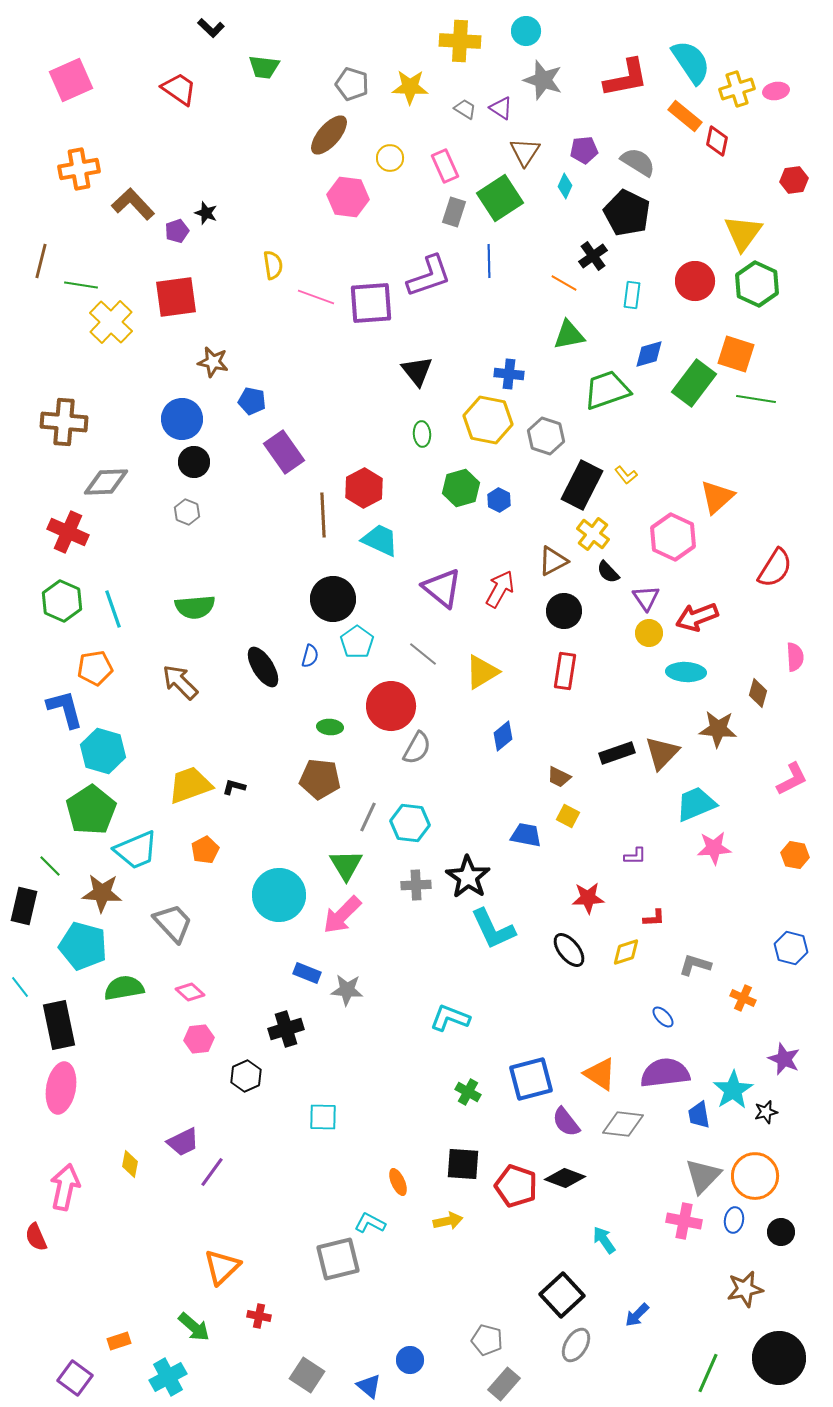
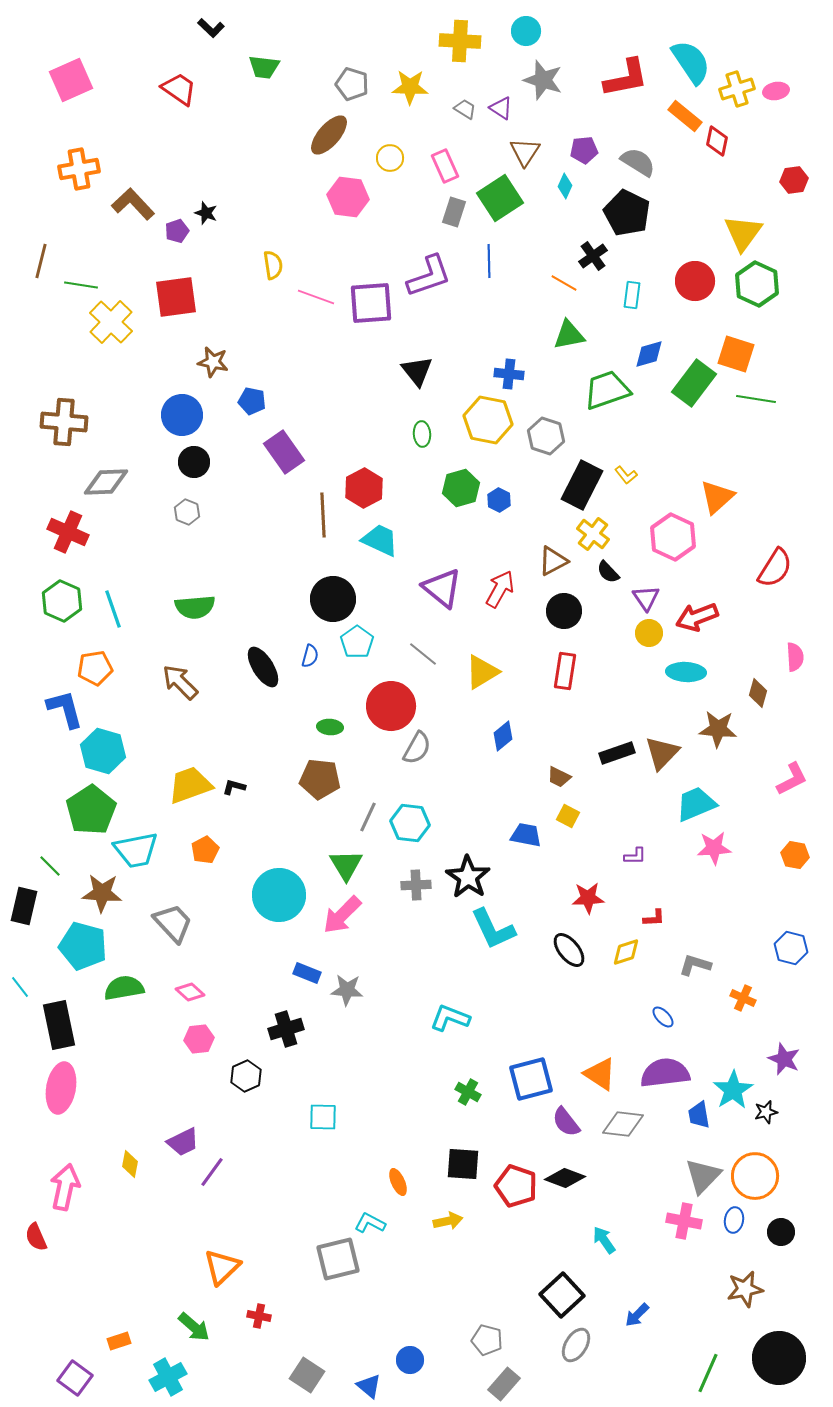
blue circle at (182, 419): moved 4 px up
cyan trapezoid at (136, 850): rotated 12 degrees clockwise
